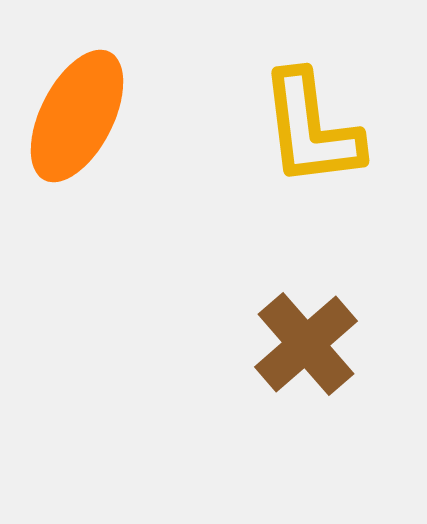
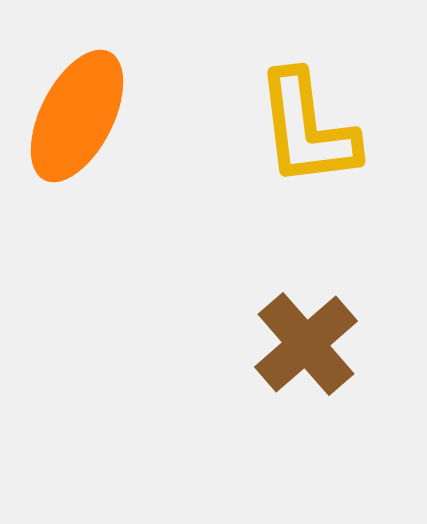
yellow L-shape: moved 4 px left
